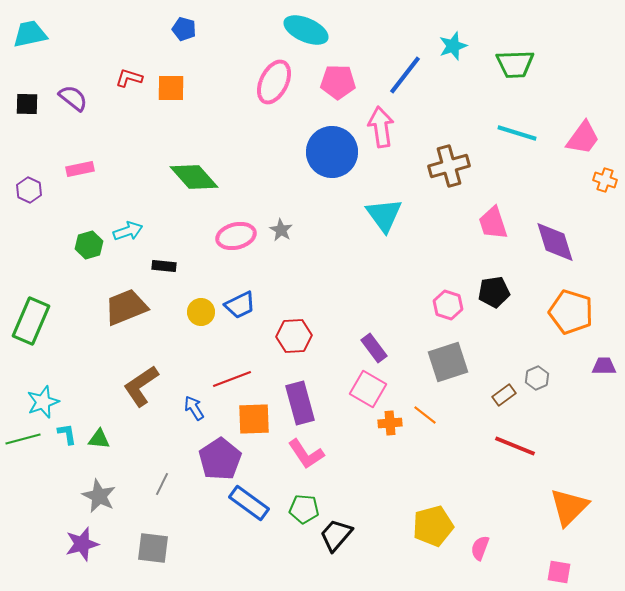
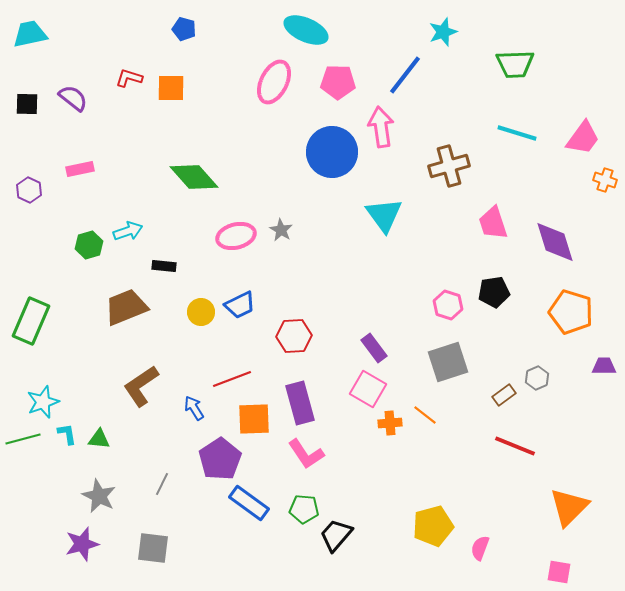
cyan star at (453, 46): moved 10 px left, 14 px up
